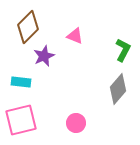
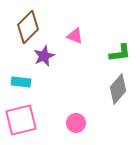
green L-shape: moved 3 px left, 3 px down; rotated 55 degrees clockwise
